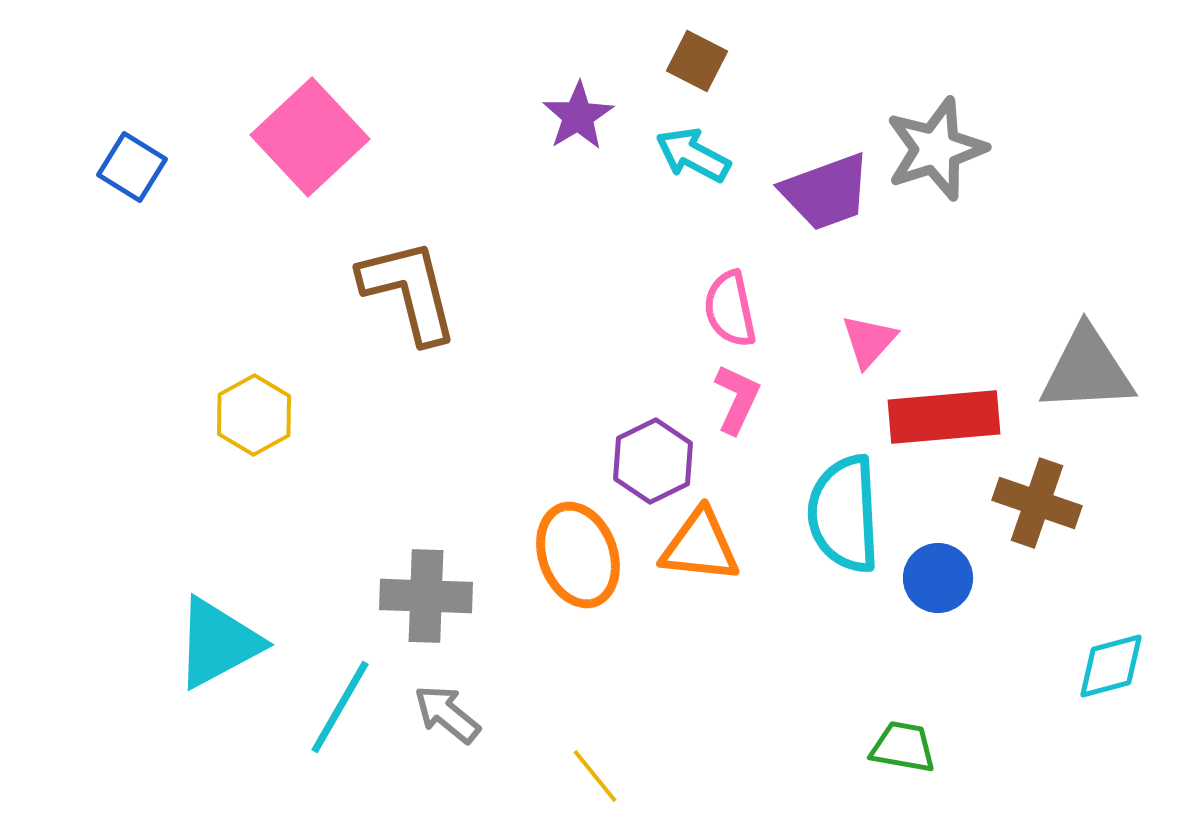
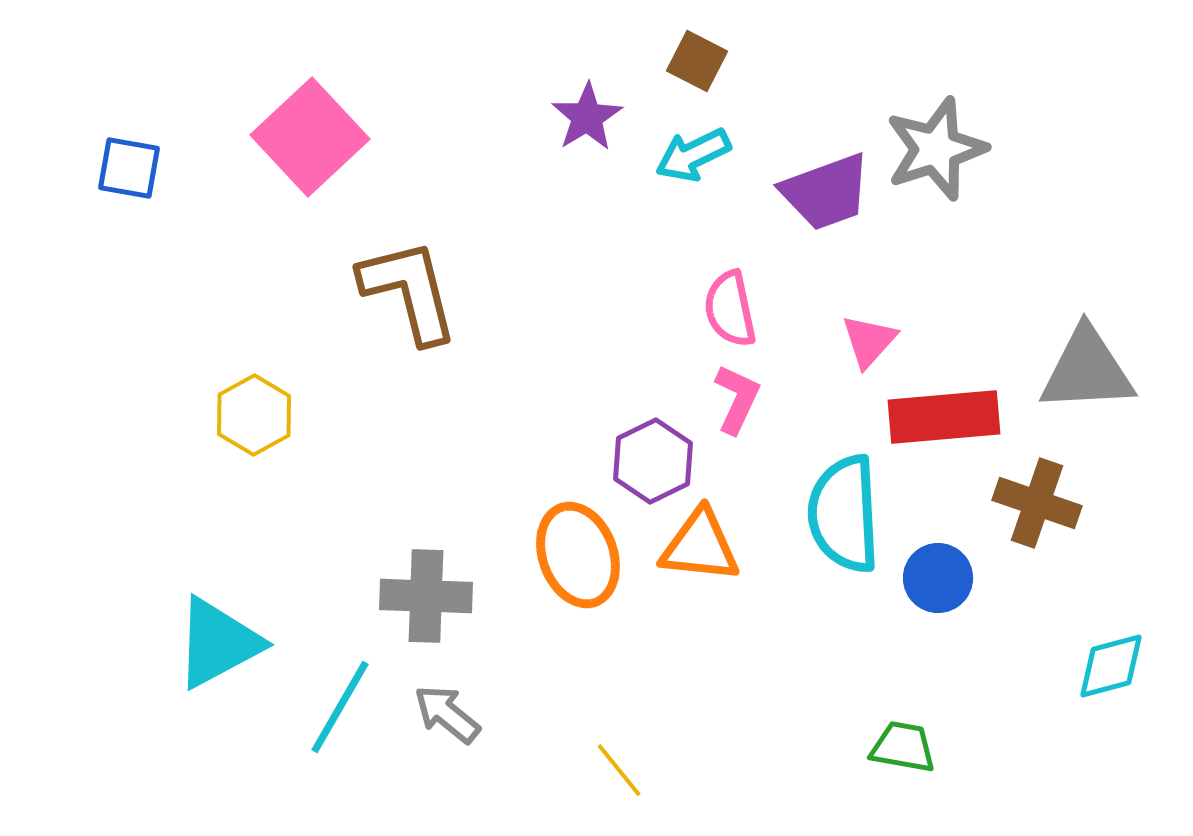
purple star: moved 9 px right, 1 px down
cyan arrow: rotated 54 degrees counterclockwise
blue square: moved 3 px left, 1 px down; rotated 22 degrees counterclockwise
yellow line: moved 24 px right, 6 px up
